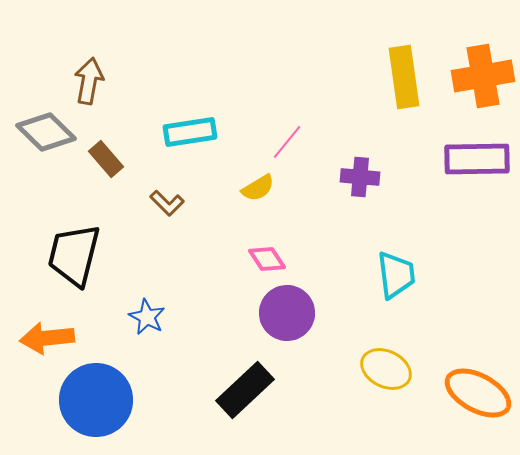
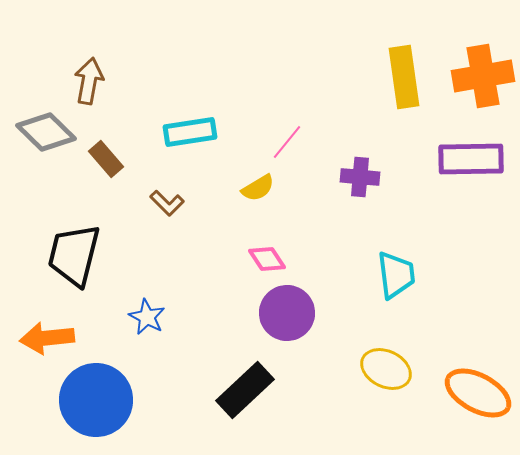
purple rectangle: moved 6 px left
